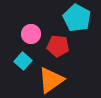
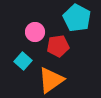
pink circle: moved 4 px right, 2 px up
red pentagon: rotated 15 degrees counterclockwise
